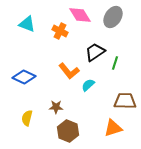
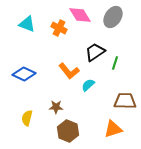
orange cross: moved 1 px left, 3 px up
blue diamond: moved 3 px up
orange triangle: moved 1 px down
